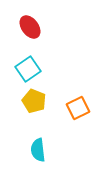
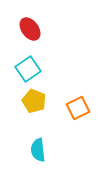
red ellipse: moved 2 px down
